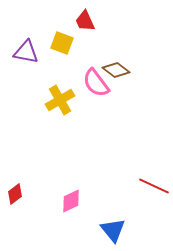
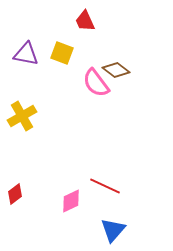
yellow square: moved 10 px down
purple triangle: moved 2 px down
yellow cross: moved 38 px left, 16 px down
red line: moved 49 px left
blue triangle: rotated 20 degrees clockwise
